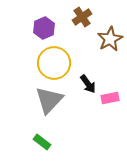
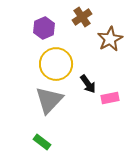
yellow circle: moved 2 px right, 1 px down
